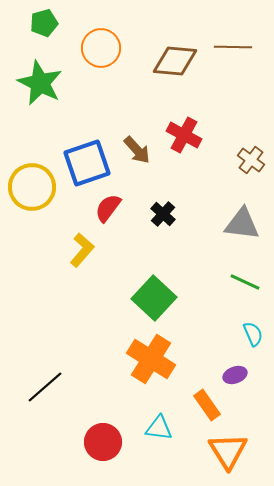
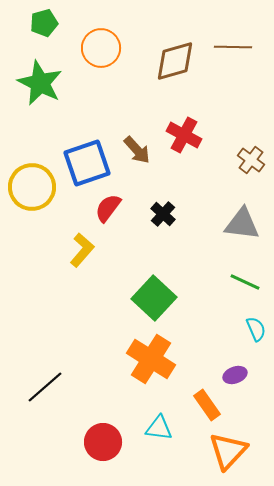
brown diamond: rotated 21 degrees counterclockwise
cyan semicircle: moved 3 px right, 5 px up
orange triangle: rotated 15 degrees clockwise
